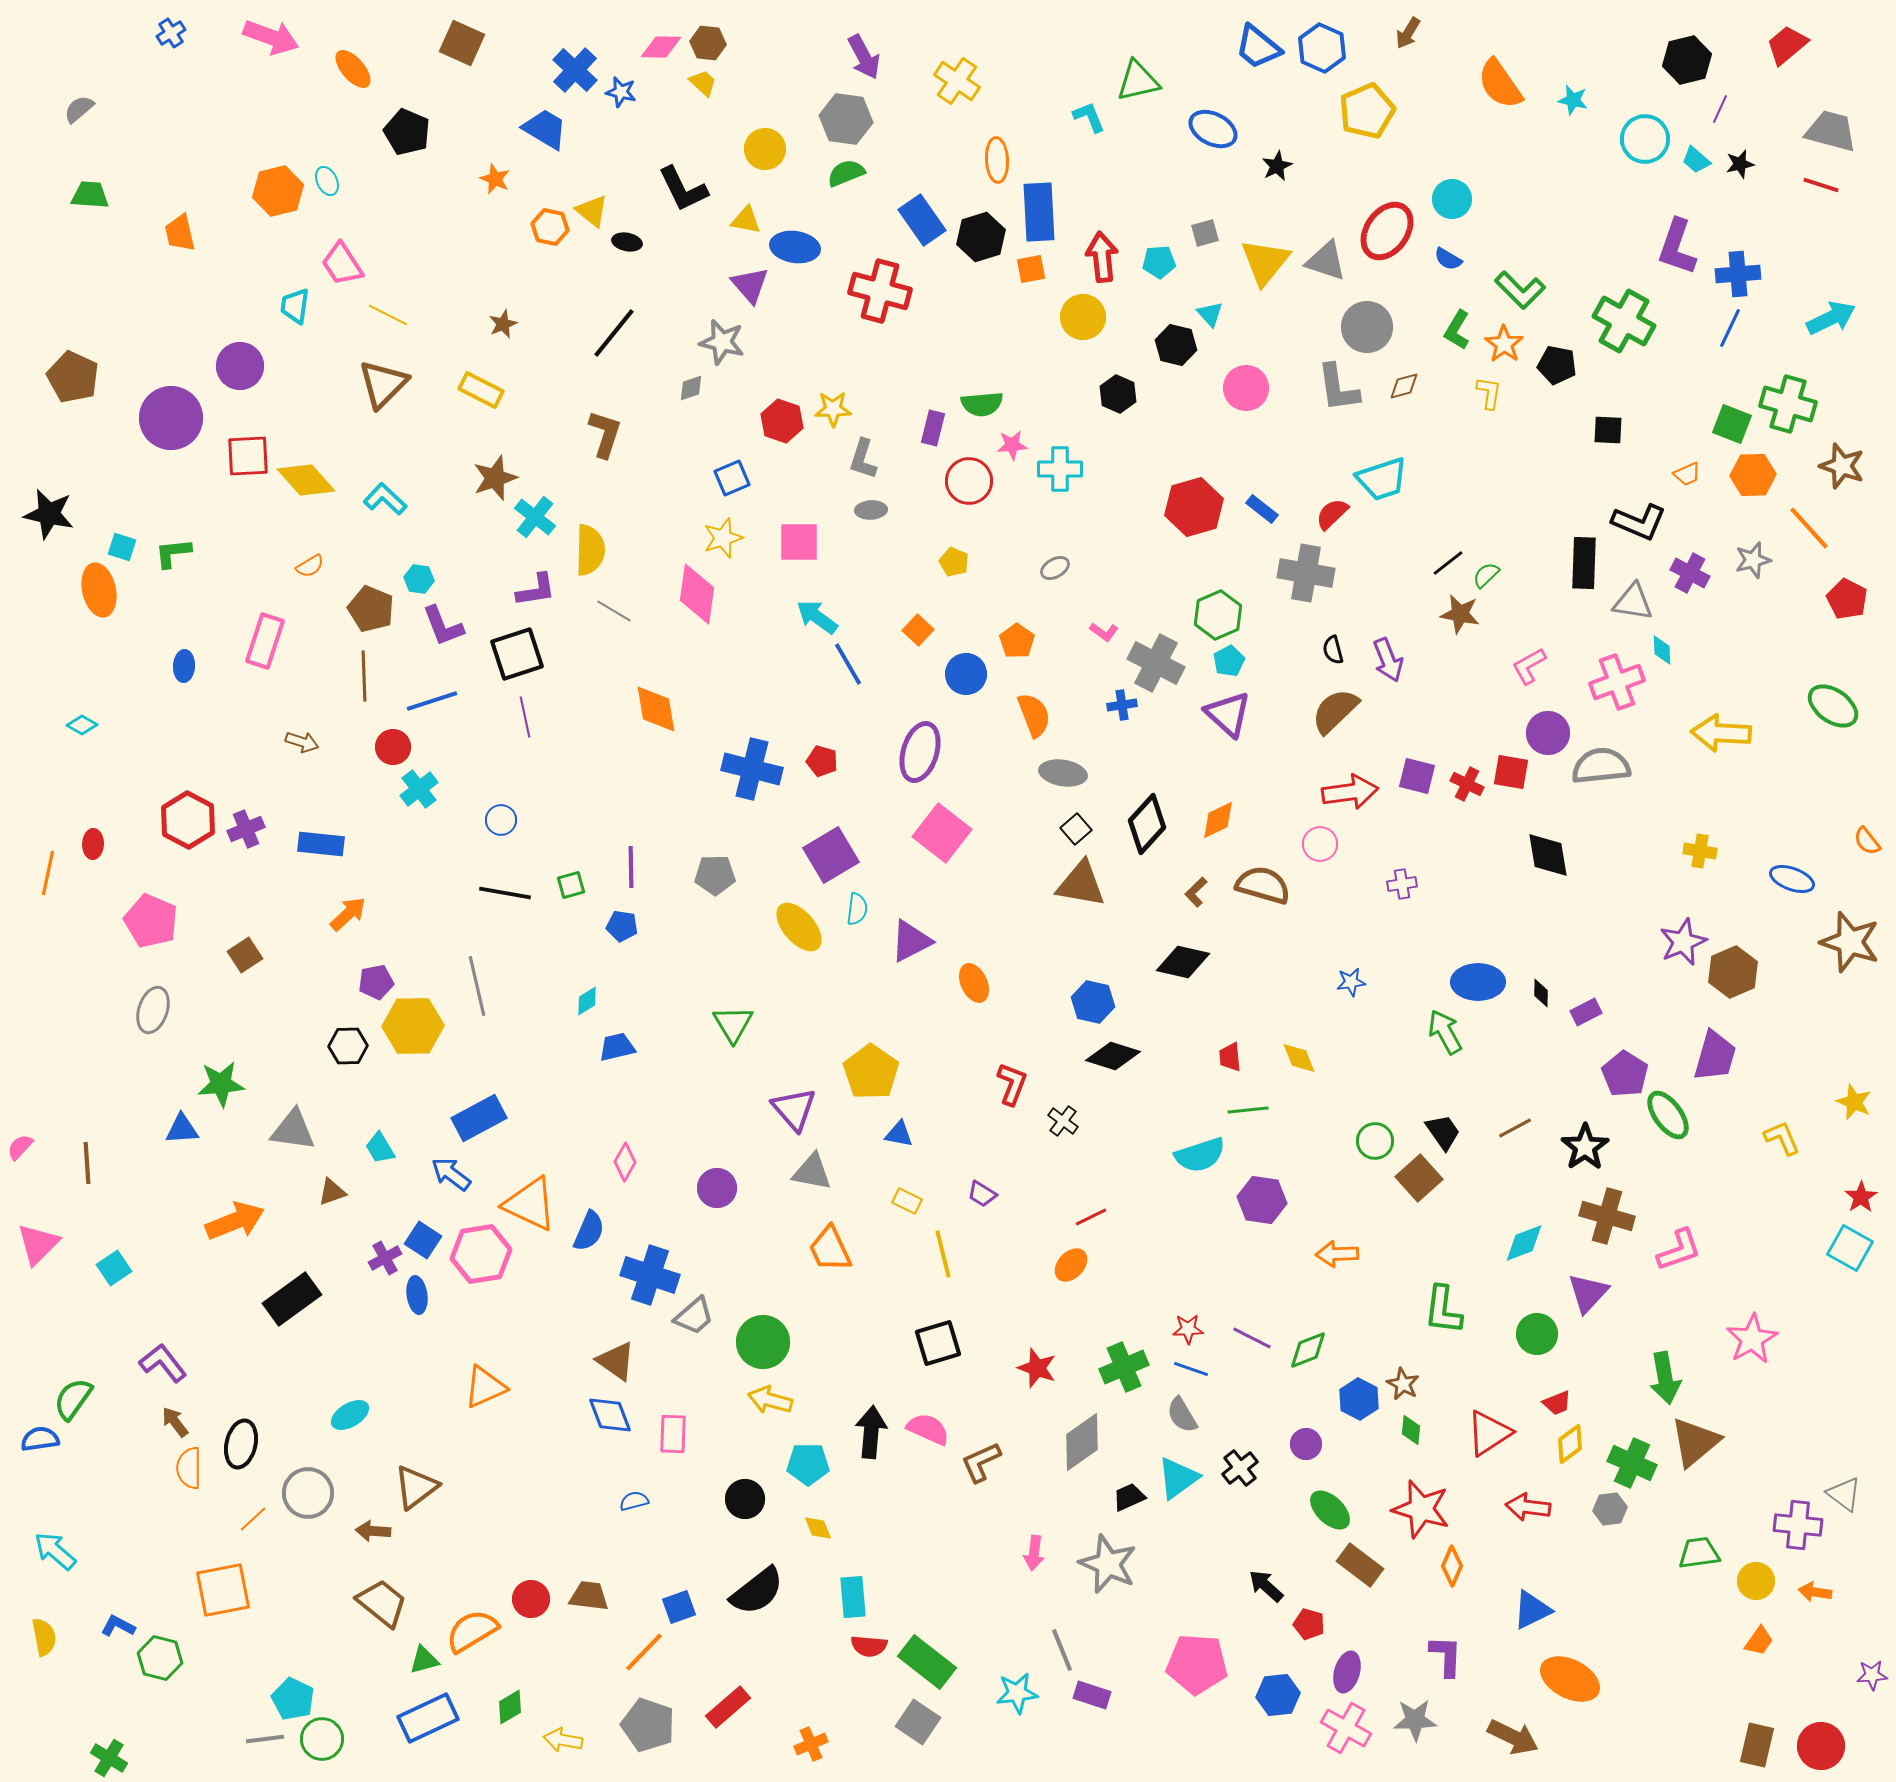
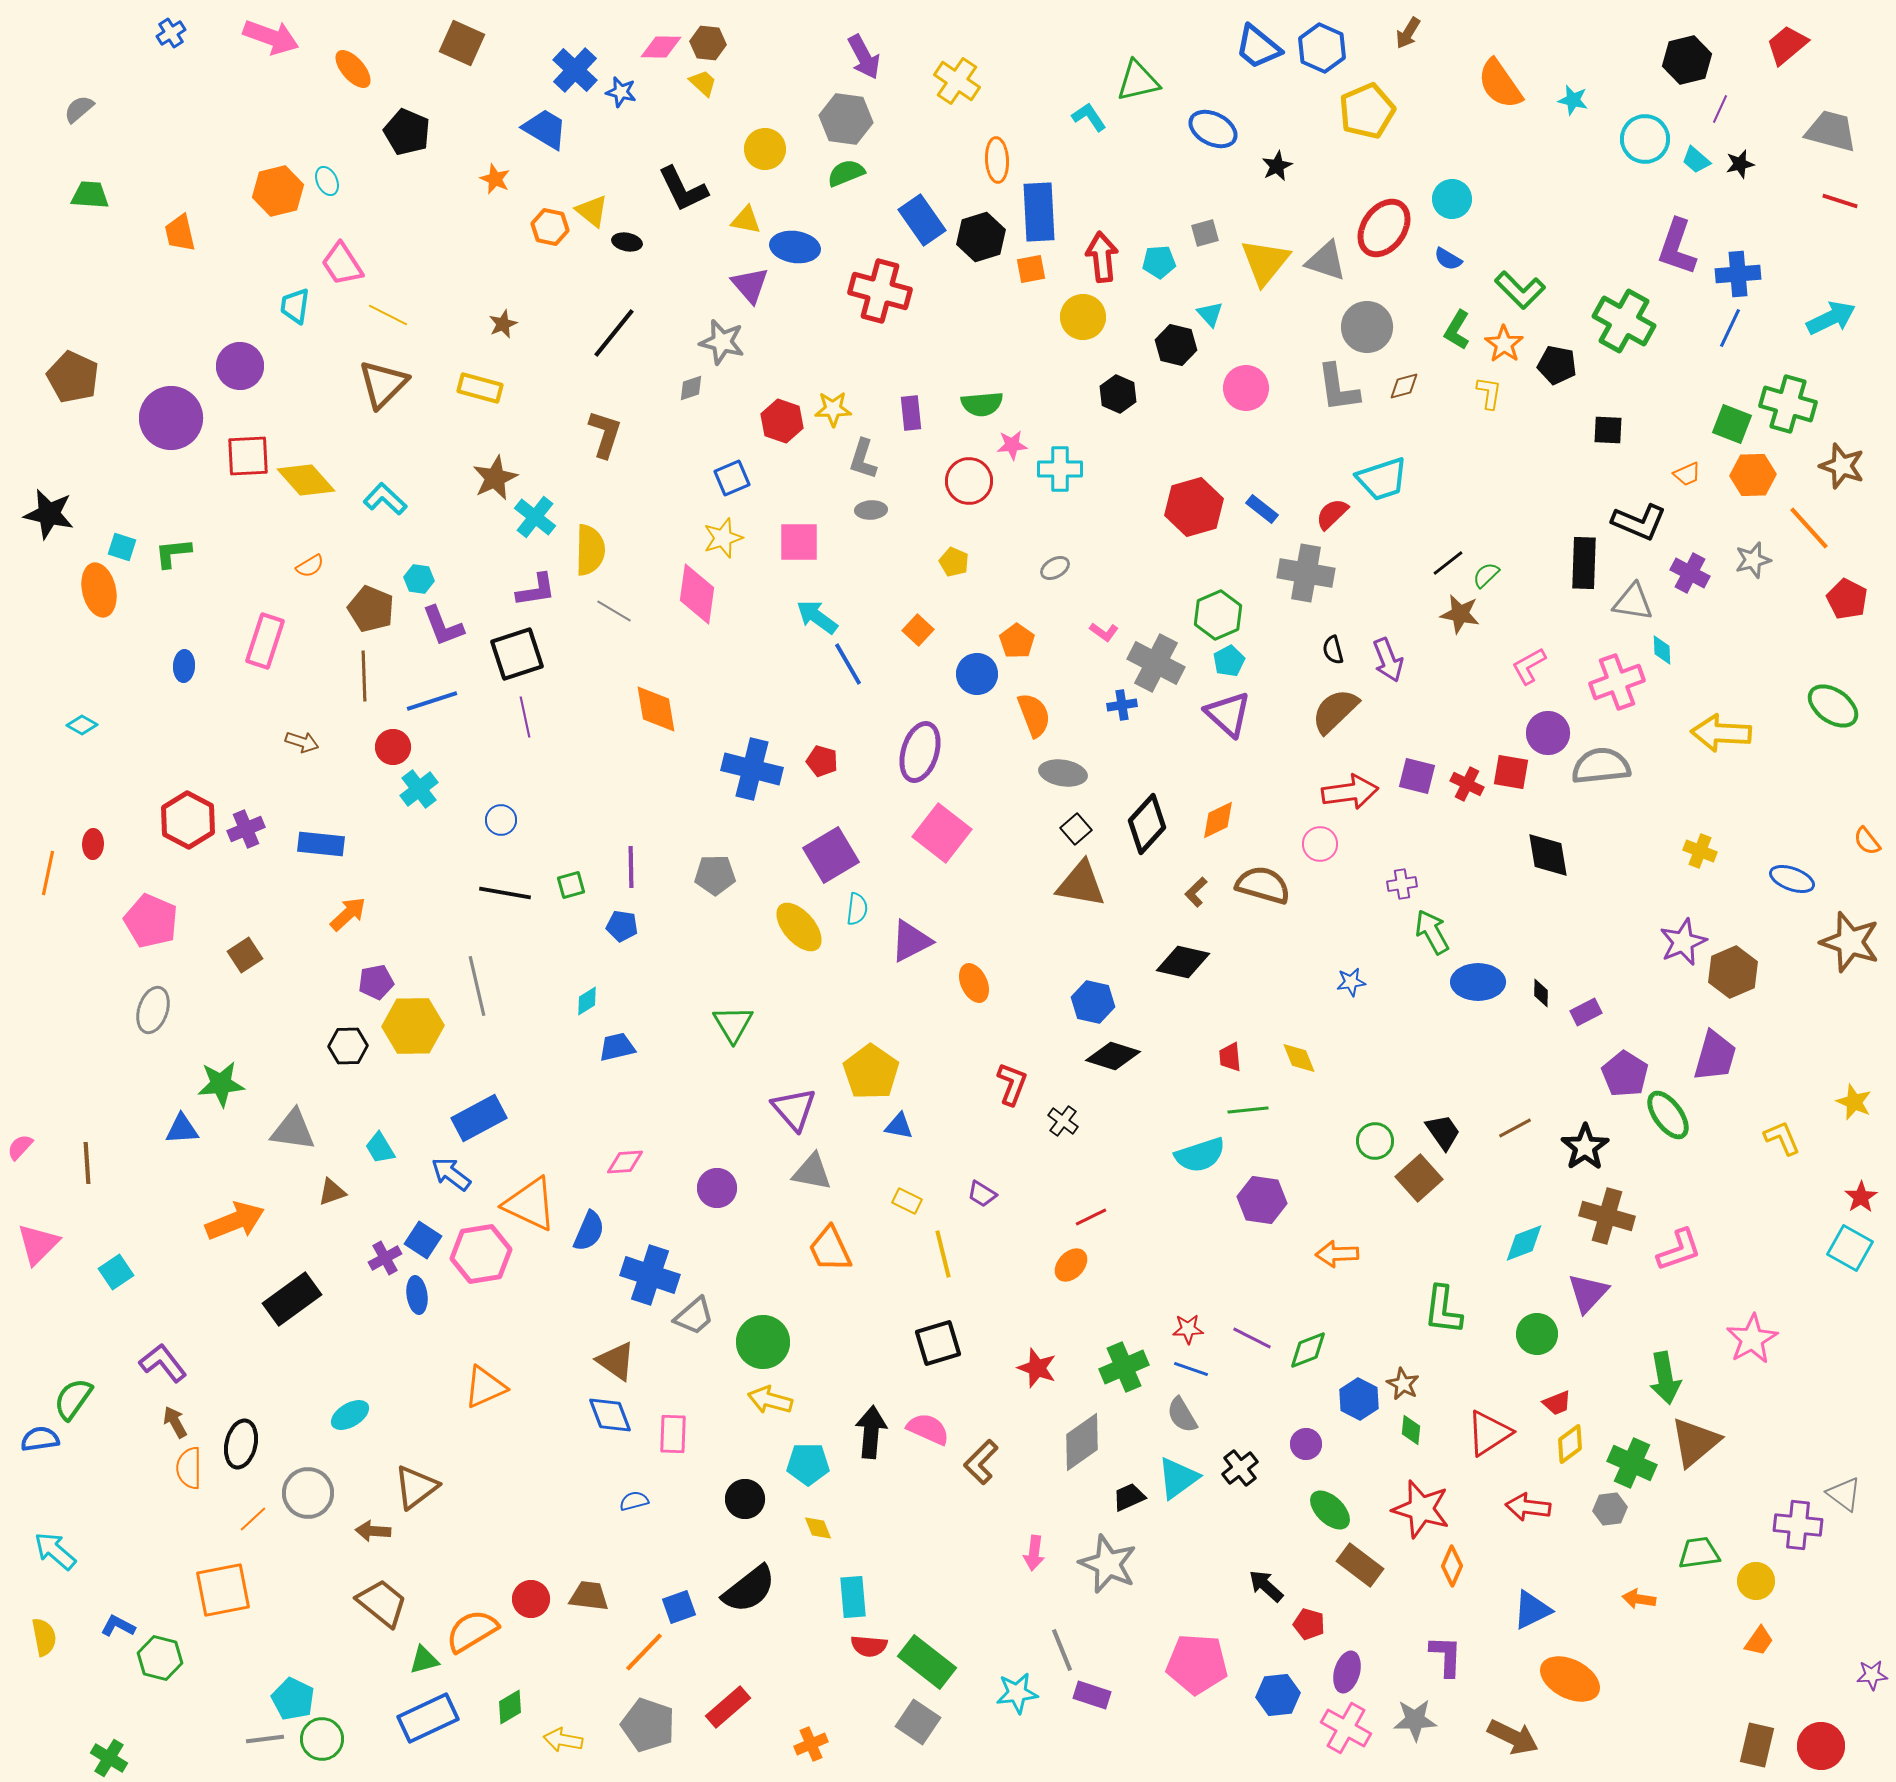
cyan L-shape at (1089, 117): rotated 12 degrees counterclockwise
red line at (1821, 185): moved 19 px right, 16 px down
red ellipse at (1387, 231): moved 3 px left, 3 px up
yellow rectangle at (481, 390): moved 1 px left, 2 px up; rotated 12 degrees counterclockwise
purple rectangle at (933, 428): moved 22 px left, 15 px up; rotated 20 degrees counterclockwise
brown star at (495, 478): rotated 6 degrees counterclockwise
blue circle at (966, 674): moved 11 px right
yellow cross at (1700, 851): rotated 12 degrees clockwise
green arrow at (1445, 1032): moved 13 px left, 100 px up
blue triangle at (899, 1134): moved 8 px up
pink diamond at (625, 1162): rotated 57 degrees clockwise
cyan square at (114, 1268): moved 2 px right, 4 px down
brown arrow at (175, 1422): rotated 8 degrees clockwise
brown L-shape at (981, 1462): rotated 21 degrees counterclockwise
black semicircle at (757, 1591): moved 8 px left, 2 px up
orange arrow at (1815, 1592): moved 176 px left, 7 px down
